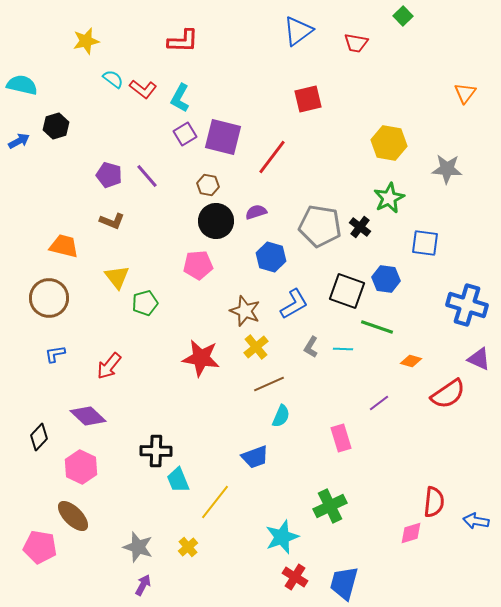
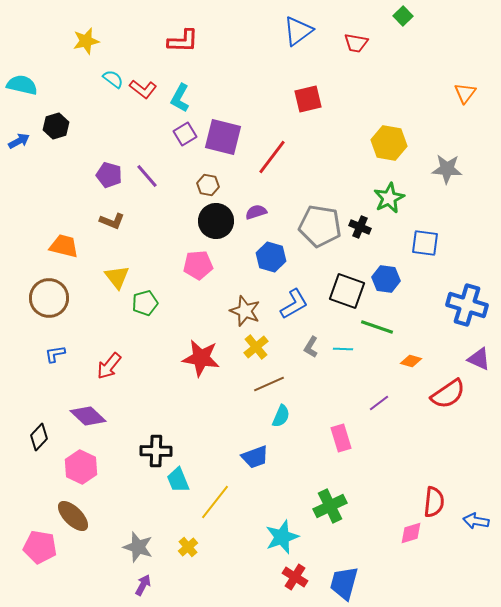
black cross at (360, 227): rotated 15 degrees counterclockwise
